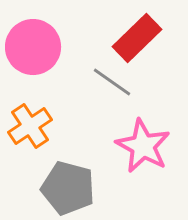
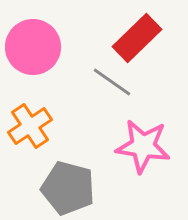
pink star: rotated 20 degrees counterclockwise
